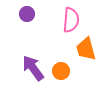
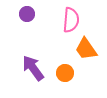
orange trapezoid: rotated 20 degrees counterclockwise
orange circle: moved 4 px right, 2 px down
